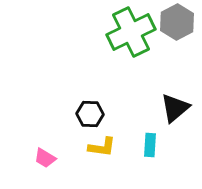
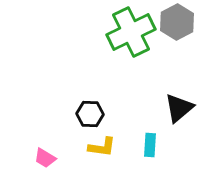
black triangle: moved 4 px right
